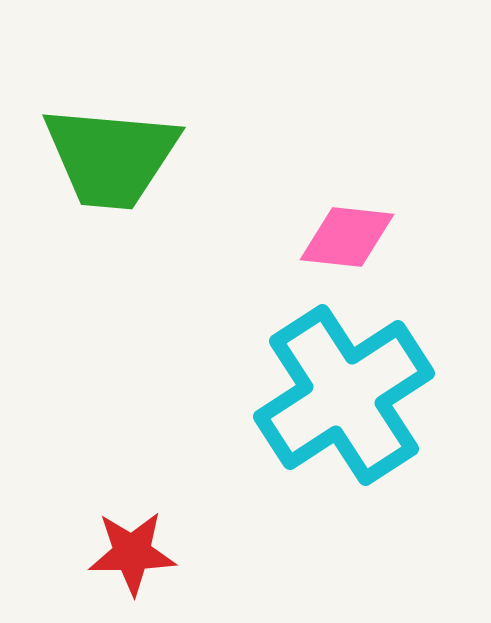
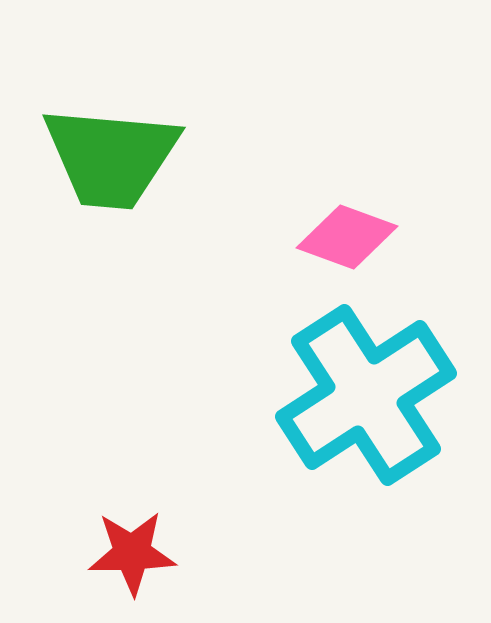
pink diamond: rotated 14 degrees clockwise
cyan cross: moved 22 px right
